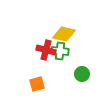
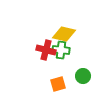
green cross: moved 1 px right, 1 px up
green circle: moved 1 px right, 2 px down
orange square: moved 21 px right
